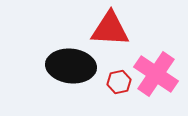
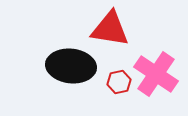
red triangle: rotated 6 degrees clockwise
